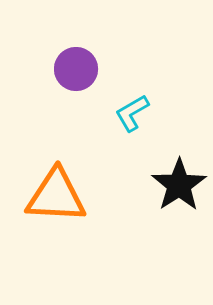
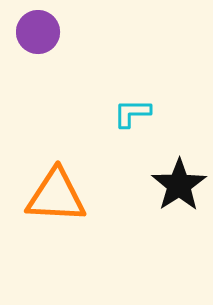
purple circle: moved 38 px left, 37 px up
cyan L-shape: rotated 30 degrees clockwise
